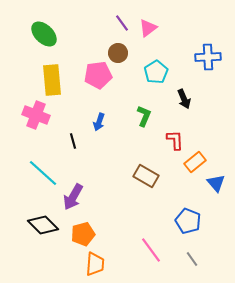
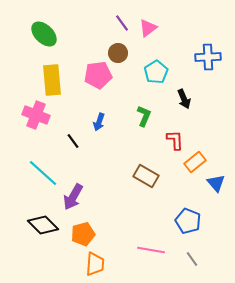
black line: rotated 21 degrees counterclockwise
pink line: rotated 44 degrees counterclockwise
